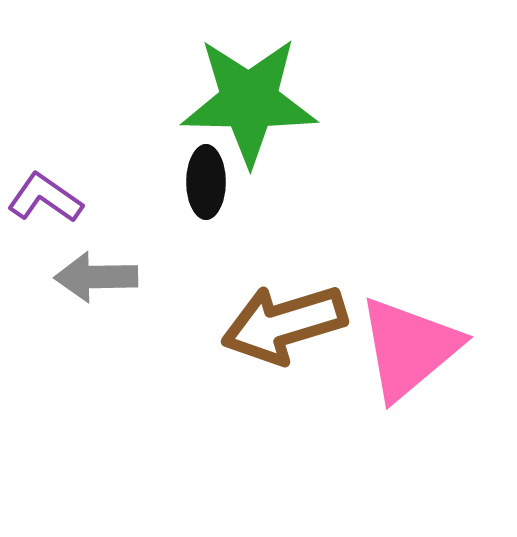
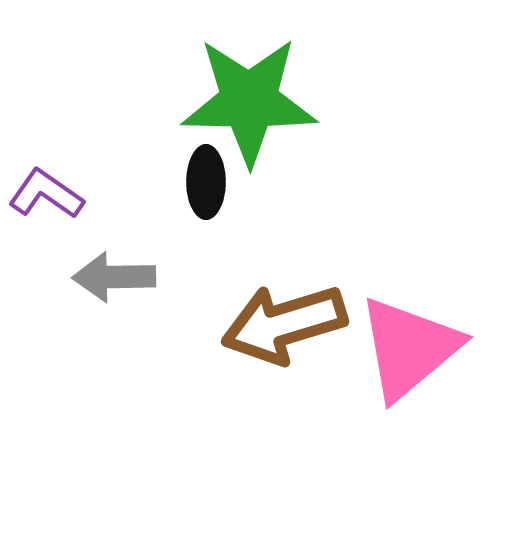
purple L-shape: moved 1 px right, 4 px up
gray arrow: moved 18 px right
